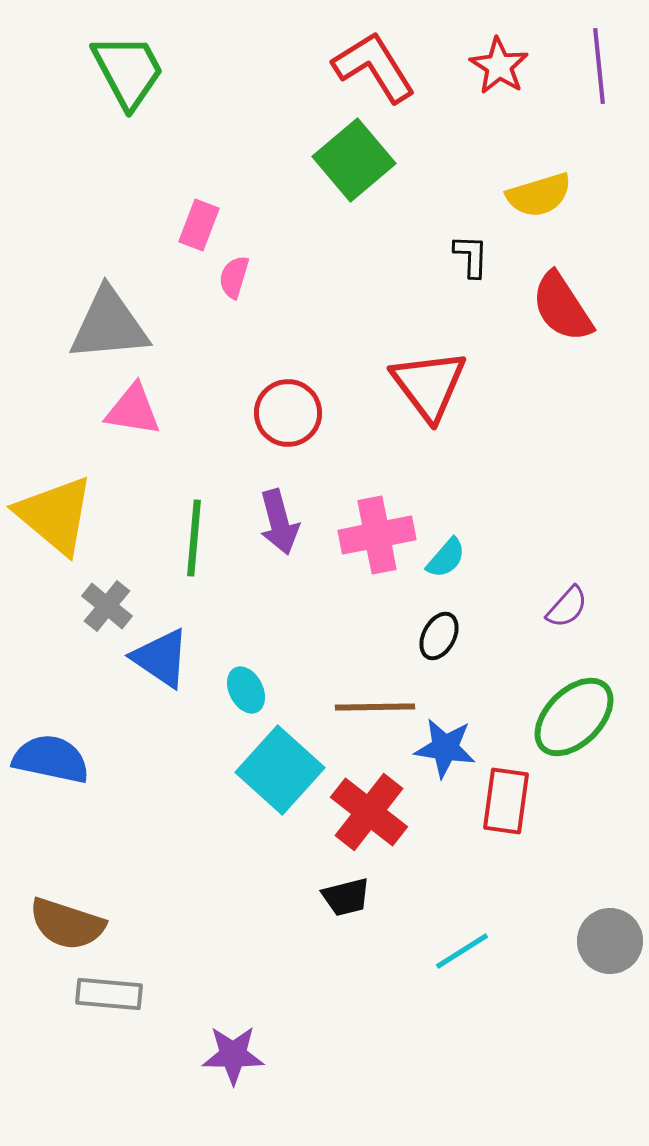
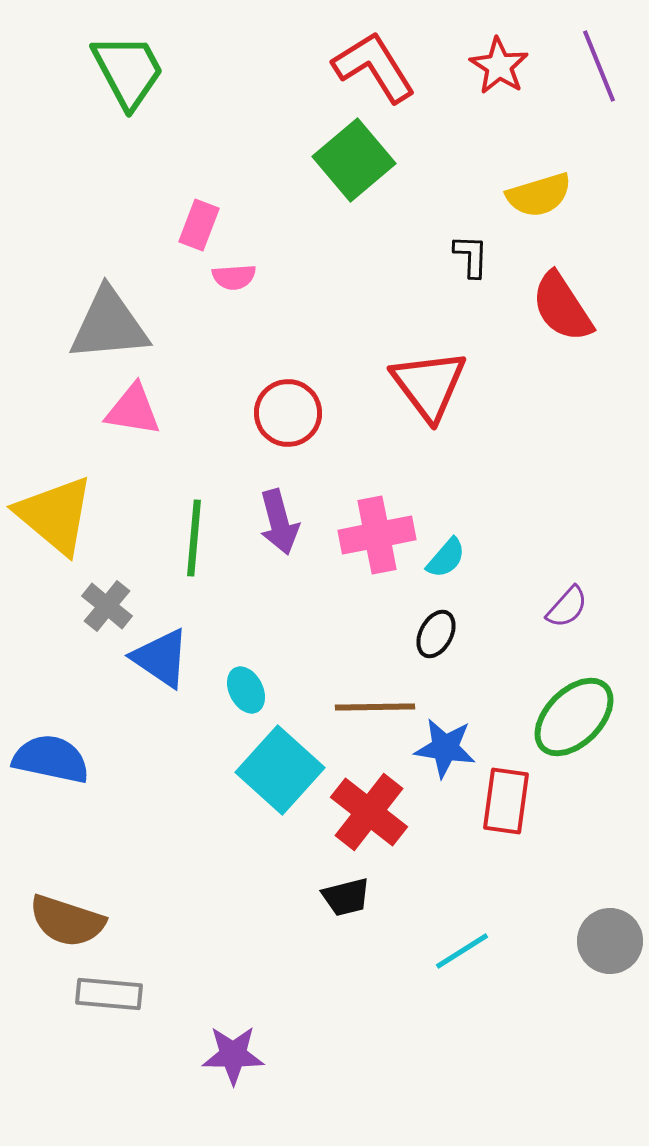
purple line: rotated 16 degrees counterclockwise
pink semicircle: rotated 111 degrees counterclockwise
black ellipse: moved 3 px left, 2 px up
brown semicircle: moved 3 px up
